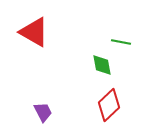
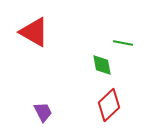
green line: moved 2 px right, 1 px down
